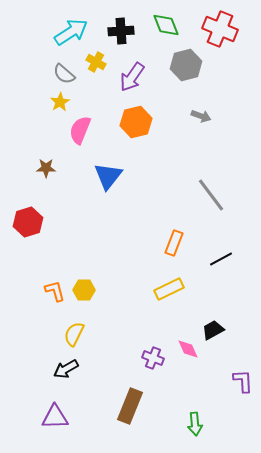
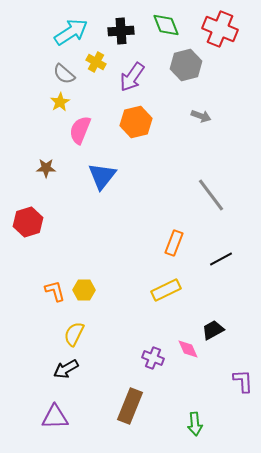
blue triangle: moved 6 px left
yellow rectangle: moved 3 px left, 1 px down
